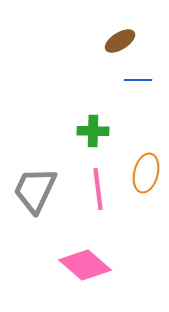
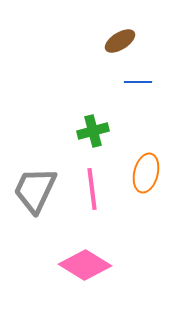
blue line: moved 2 px down
green cross: rotated 16 degrees counterclockwise
pink line: moved 6 px left
pink diamond: rotated 9 degrees counterclockwise
